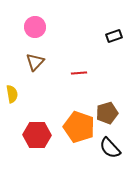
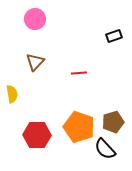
pink circle: moved 8 px up
brown pentagon: moved 6 px right, 9 px down
black semicircle: moved 5 px left, 1 px down
